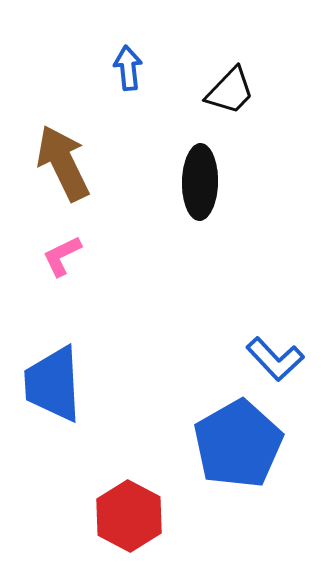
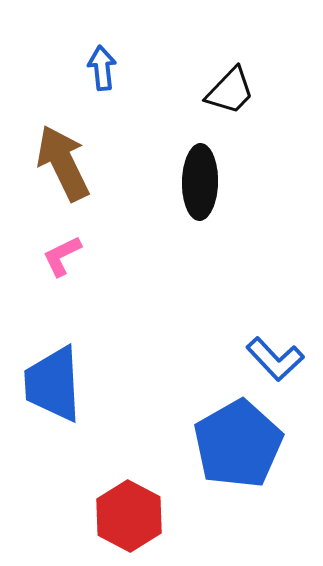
blue arrow: moved 26 px left
